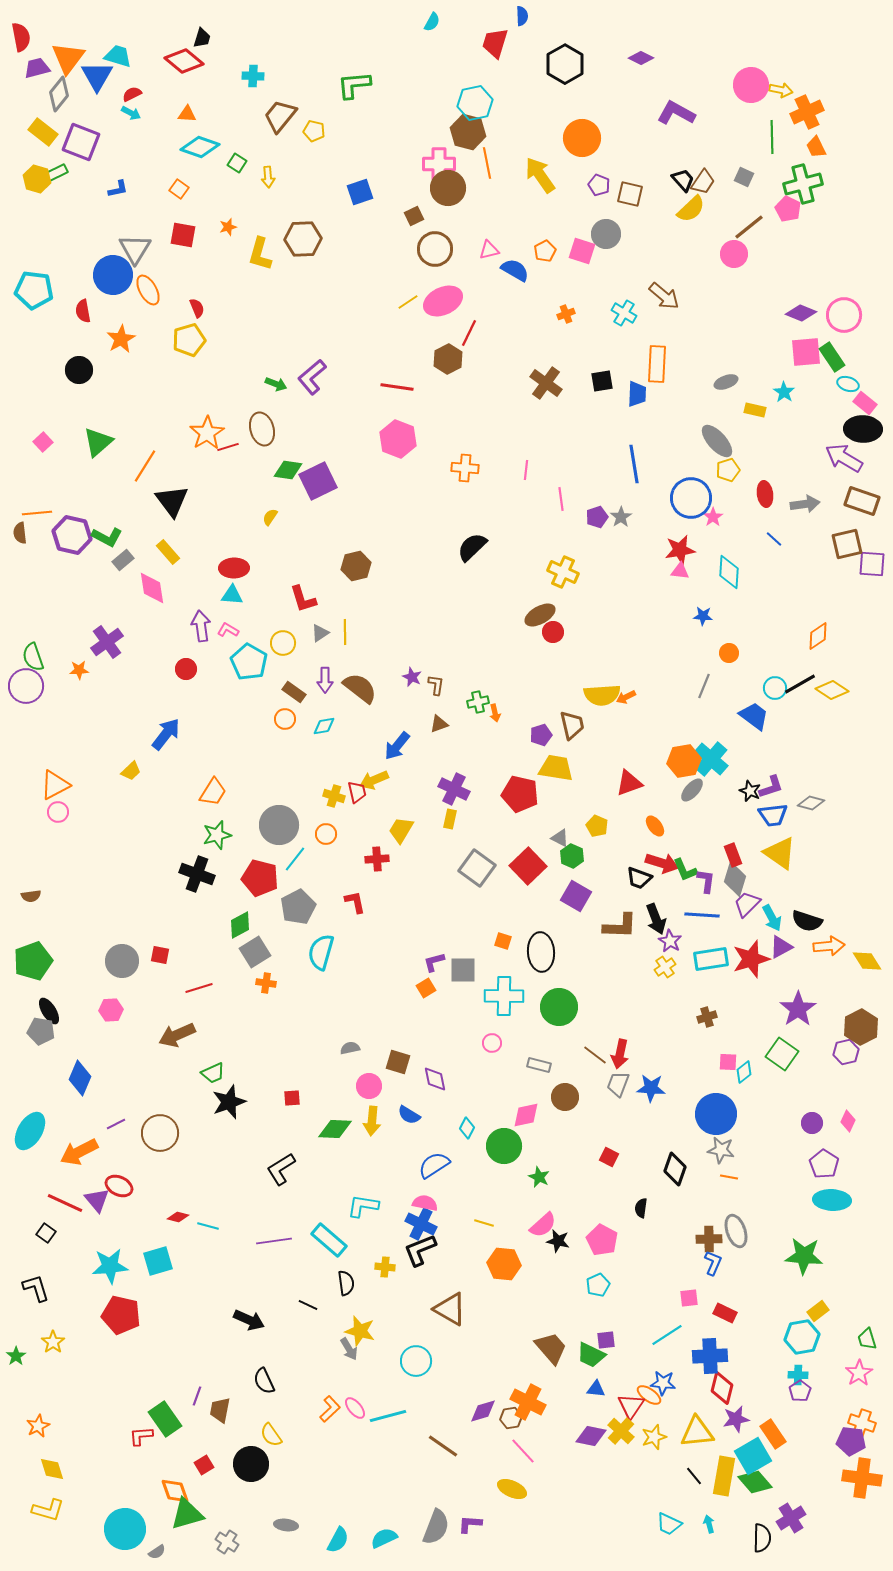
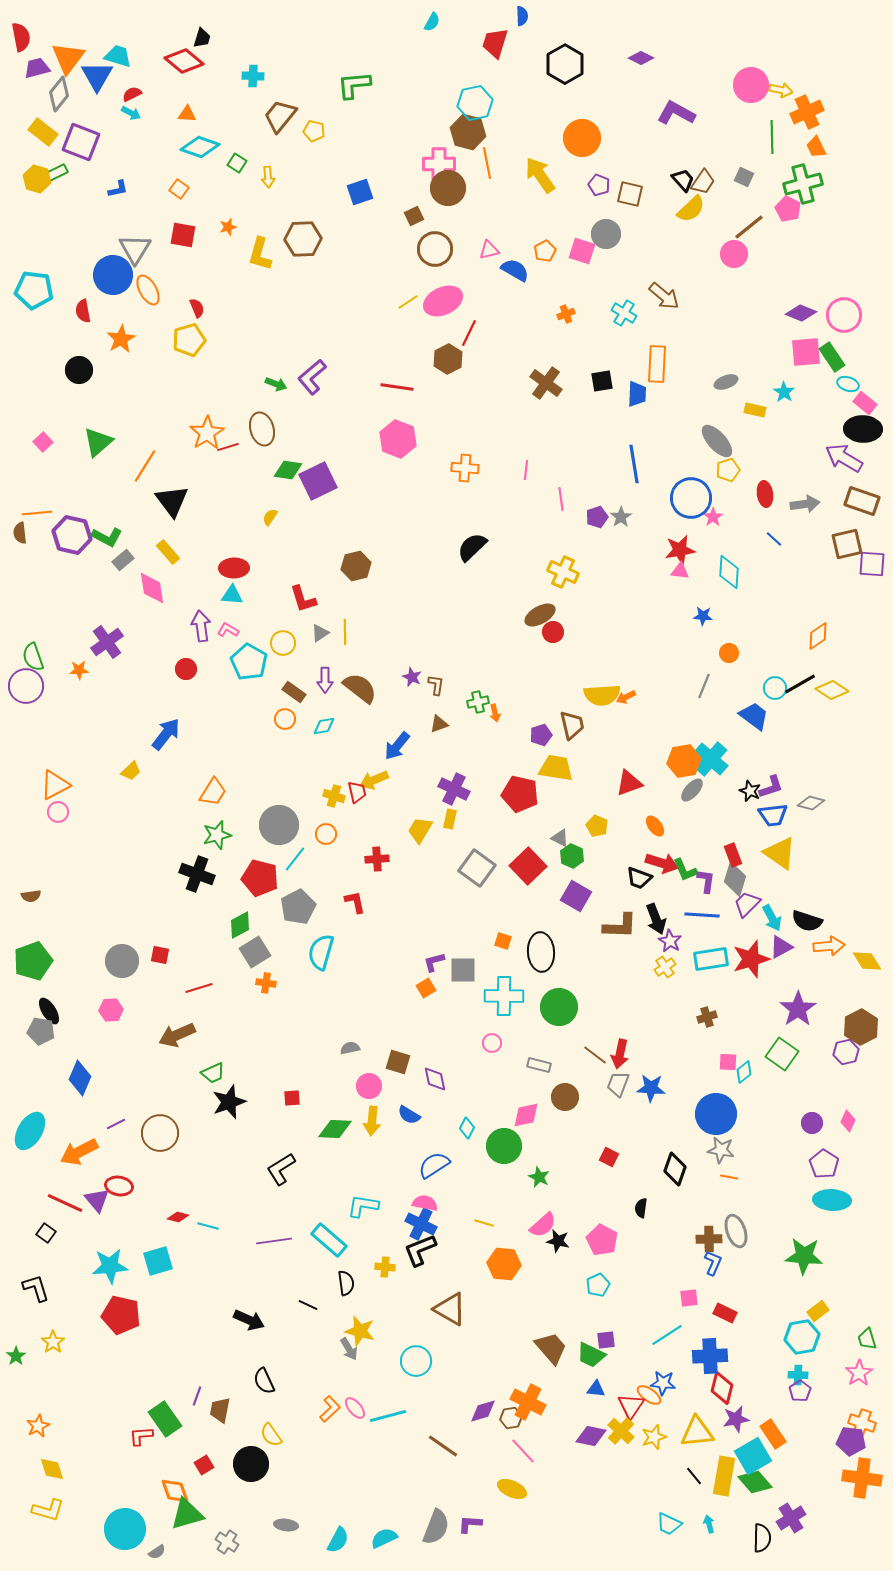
yellow trapezoid at (401, 830): moved 19 px right
red ellipse at (119, 1186): rotated 16 degrees counterclockwise
